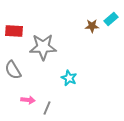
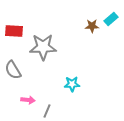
cyan star: moved 3 px right, 6 px down; rotated 28 degrees counterclockwise
gray line: moved 3 px down
